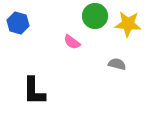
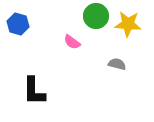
green circle: moved 1 px right
blue hexagon: moved 1 px down
